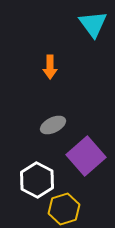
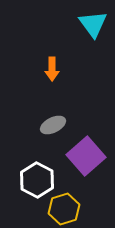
orange arrow: moved 2 px right, 2 px down
